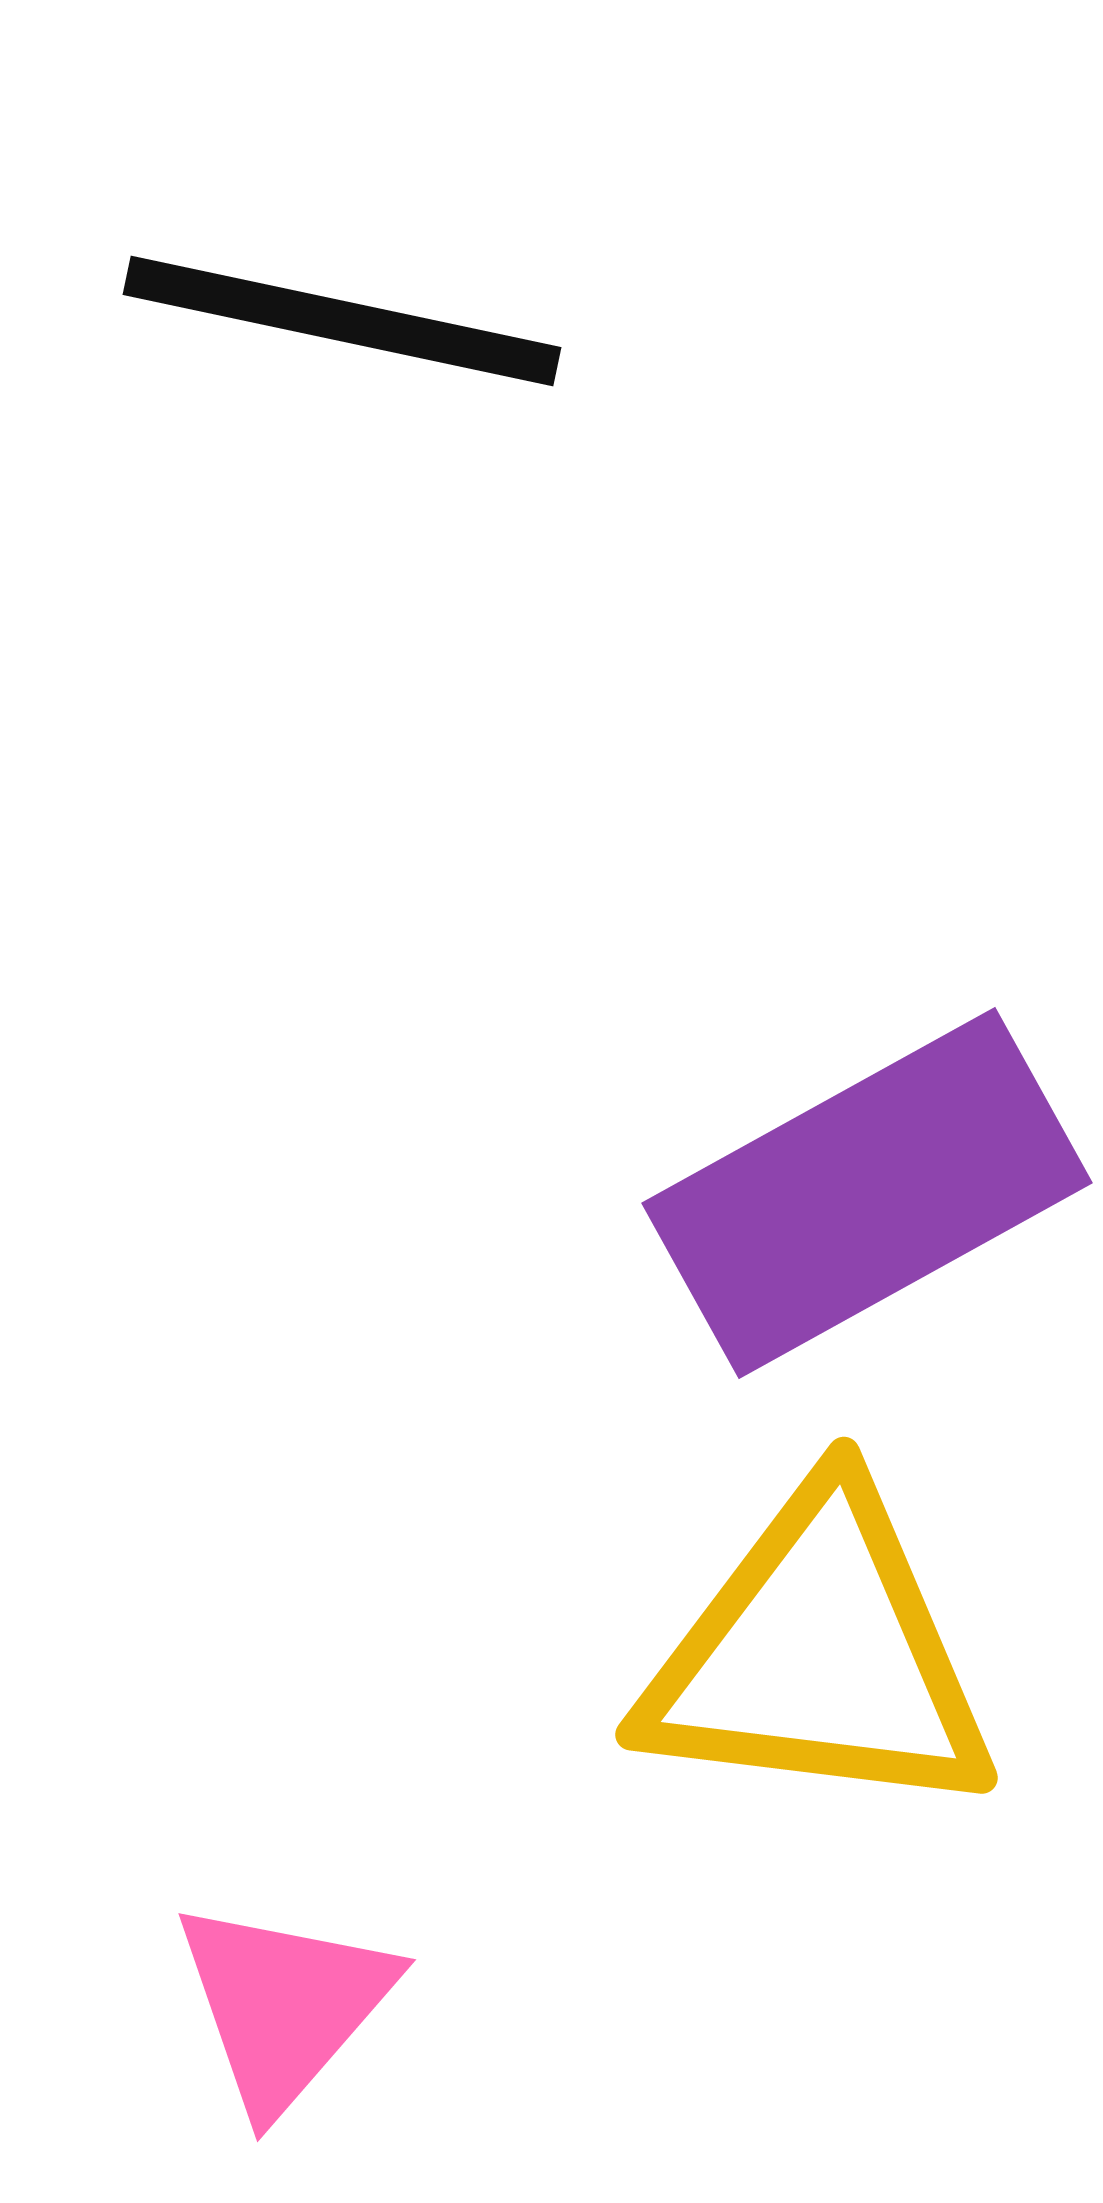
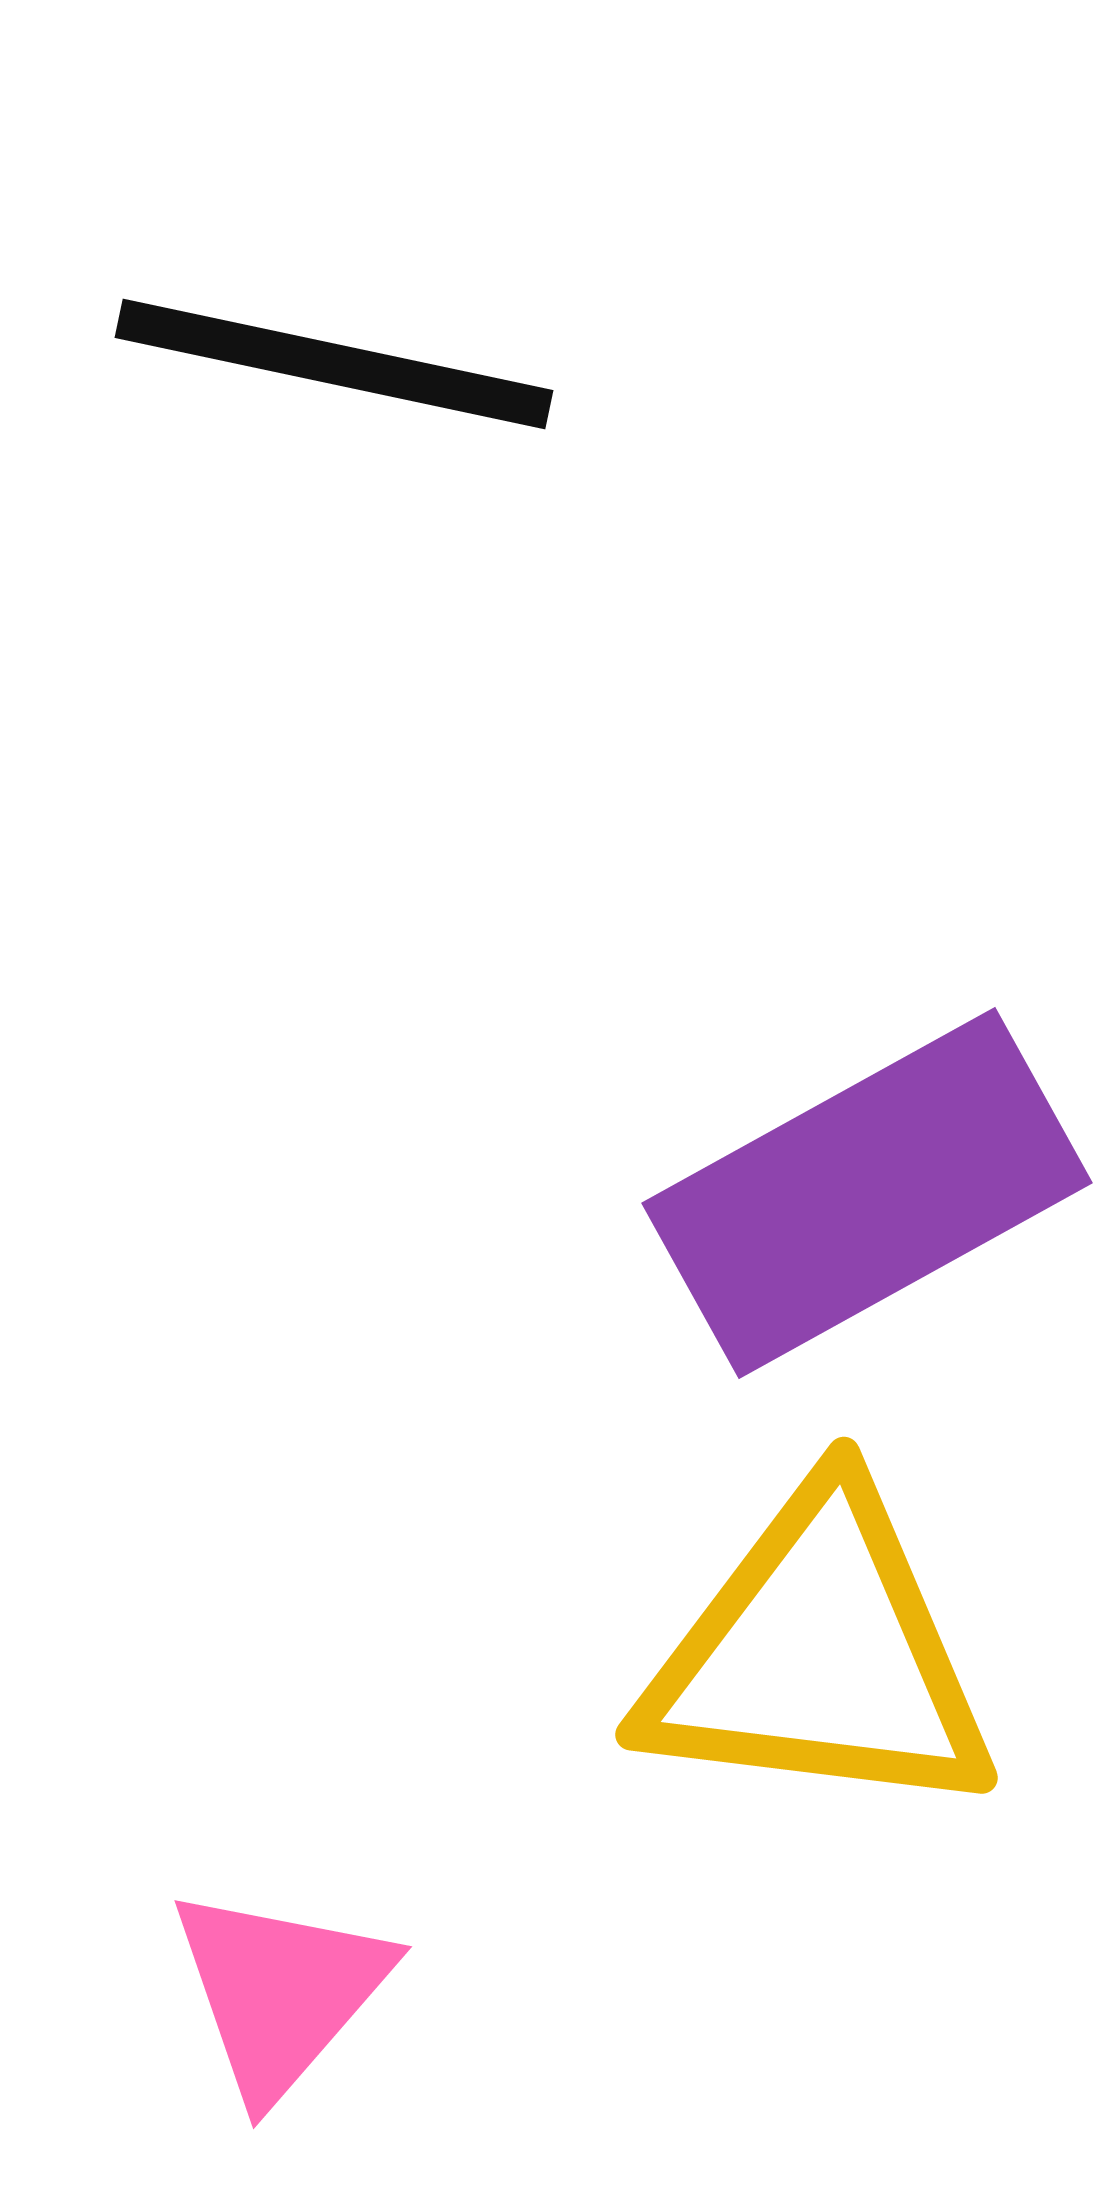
black line: moved 8 px left, 43 px down
pink triangle: moved 4 px left, 13 px up
